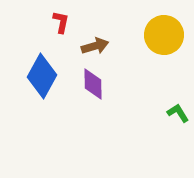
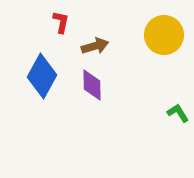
purple diamond: moved 1 px left, 1 px down
